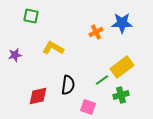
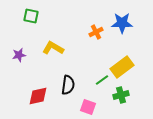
purple star: moved 4 px right
